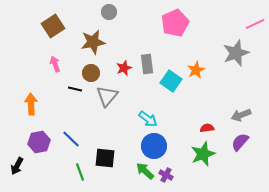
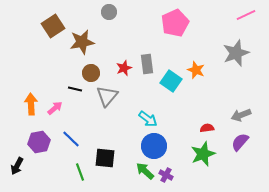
pink line: moved 9 px left, 9 px up
brown star: moved 11 px left
pink arrow: moved 44 px down; rotated 70 degrees clockwise
orange star: rotated 24 degrees counterclockwise
